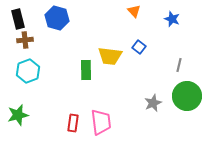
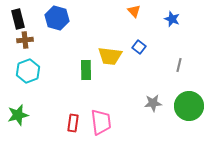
green circle: moved 2 px right, 10 px down
gray star: rotated 18 degrees clockwise
